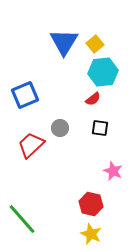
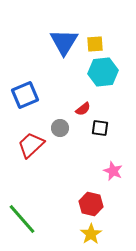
yellow square: rotated 36 degrees clockwise
red semicircle: moved 10 px left, 10 px down
yellow star: rotated 15 degrees clockwise
